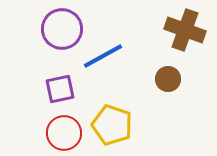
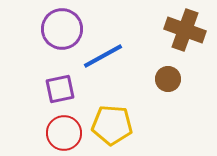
yellow pentagon: rotated 15 degrees counterclockwise
